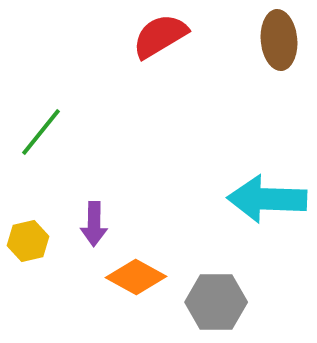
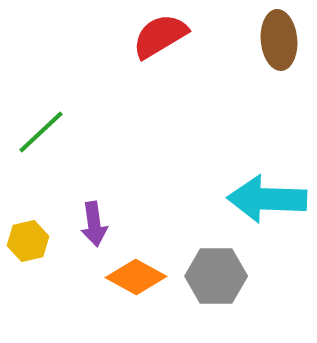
green line: rotated 8 degrees clockwise
purple arrow: rotated 9 degrees counterclockwise
gray hexagon: moved 26 px up
